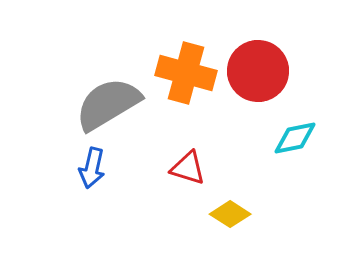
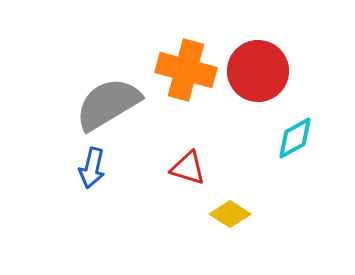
orange cross: moved 3 px up
cyan diamond: rotated 18 degrees counterclockwise
